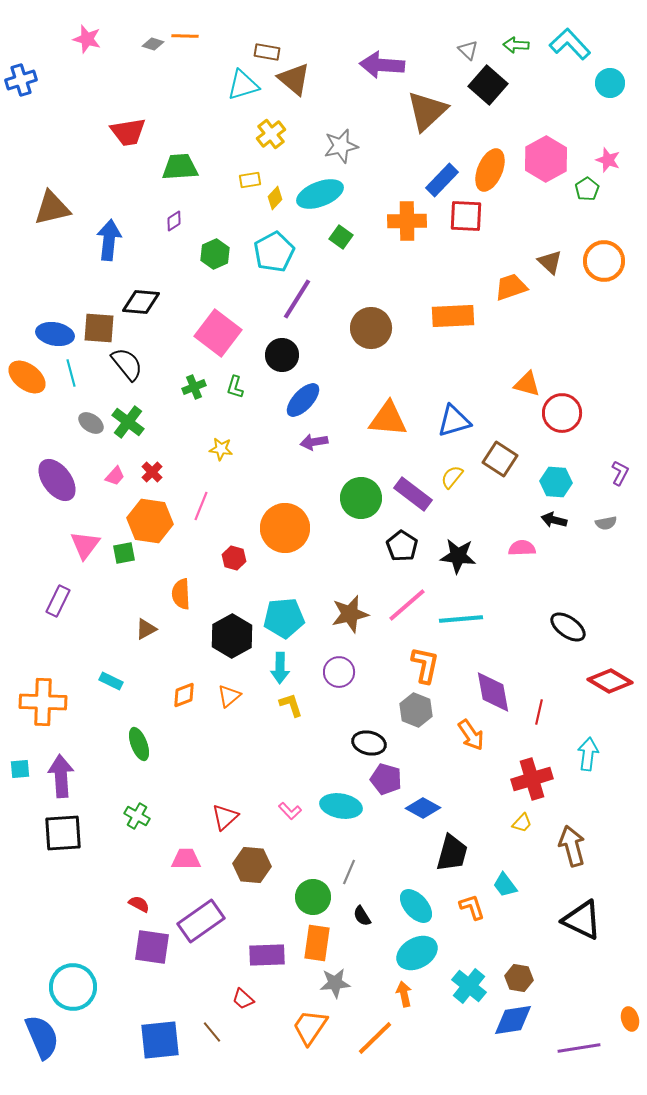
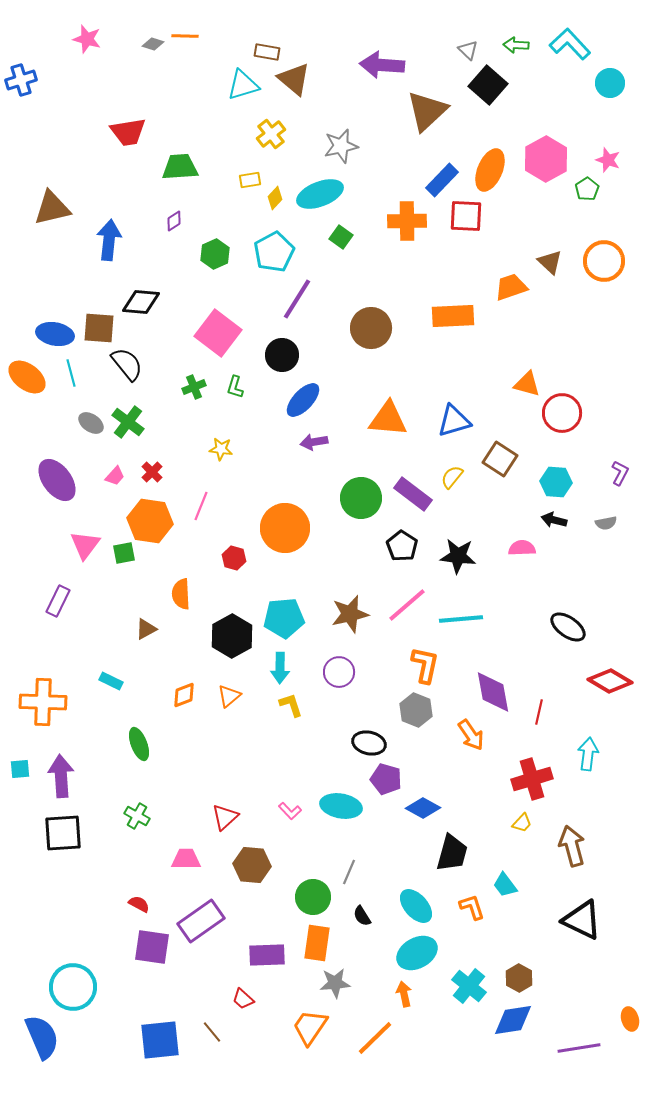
brown hexagon at (519, 978): rotated 20 degrees clockwise
